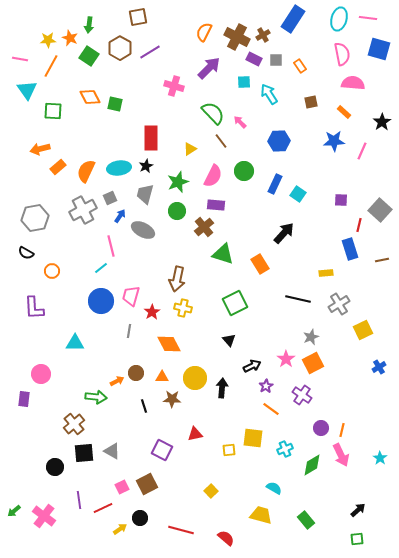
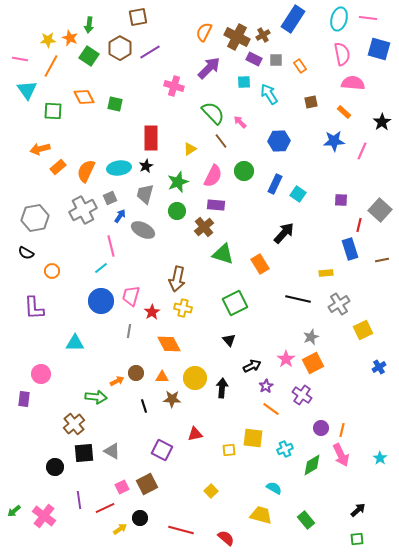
orange diamond at (90, 97): moved 6 px left
red line at (103, 508): moved 2 px right
